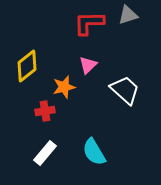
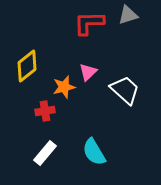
pink triangle: moved 7 px down
